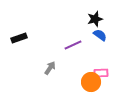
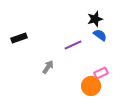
gray arrow: moved 2 px left, 1 px up
pink rectangle: rotated 24 degrees counterclockwise
orange circle: moved 4 px down
